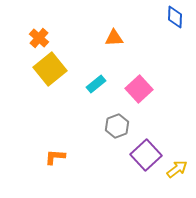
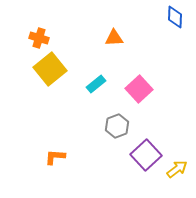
orange cross: rotated 24 degrees counterclockwise
